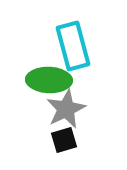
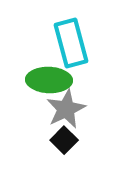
cyan rectangle: moved 2 px left, 3 px up
black square: rotated 28 degrees counterclockwise
